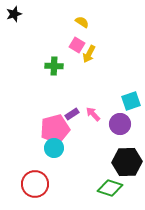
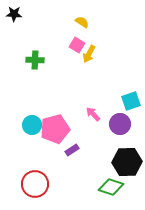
black star: rotated 21 degrees clockwise
green cross: moved 19 px left, 6 px up
purple rectangle: moved 36 px down
cyan circle: moved 22 px left, 23 px up
green diamond: moved 1 px right, 1 px up
